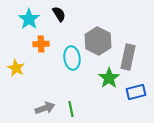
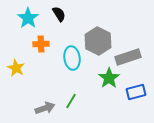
cyan star: moved 1 px left, 1 px up
gray rectangle: rotated 60 degrees clockwise
green line: moved 8 px up; rotated 42 degrees clockwise
